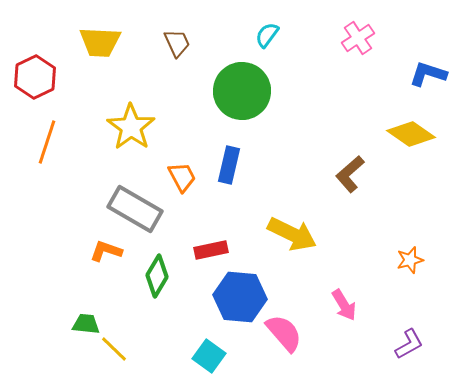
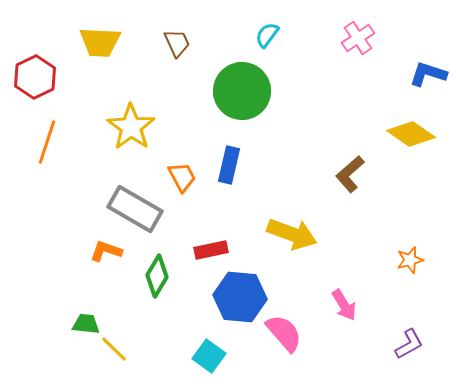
yellow arrow: rotated 6 degrees counterclockwise
